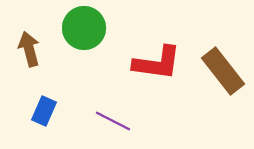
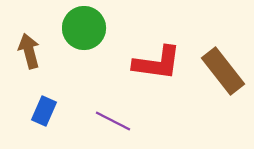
brown arrow: moved 2 px down
